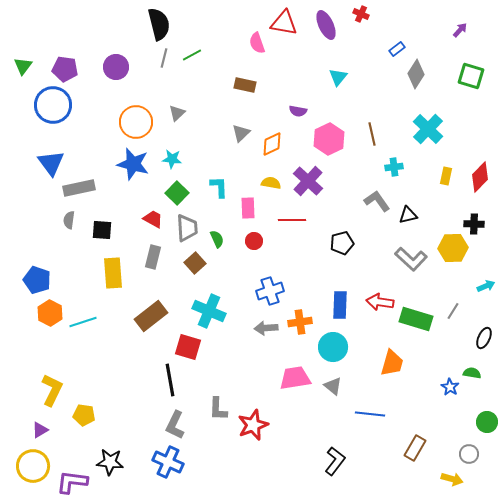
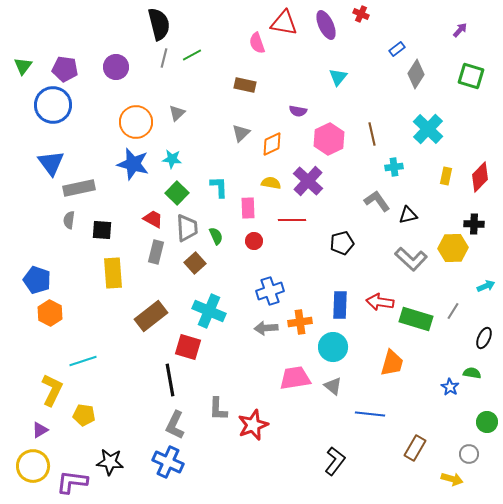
green semicircle at (217, 239): moved 1 px left, 3 px up
gray rectangle at (153, 257): moved 3 px right, 5 px up
cyan line at (83, 322): moved 39 px down
